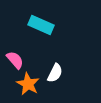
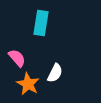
cyan rectangle: moved 2 px up; rotated 75 degrees clockwise
pink semicircle: moved 2 px right, 2 px up
